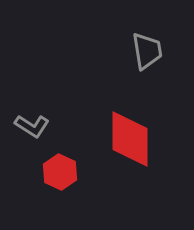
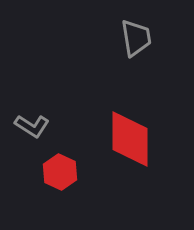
gray trapezoid: moved 11 px left, 13 px up
